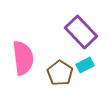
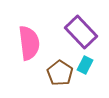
pink semicircle: moved 6 px right, 15 px up
cyan rectangle: rotated 36 degrees counterclockwise
